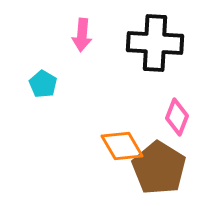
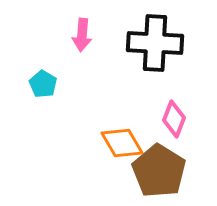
pink diamond: moved 3 px left, 2 px down
orange diamond: moved 3 px up
brown pentagon: moved 3 px down
